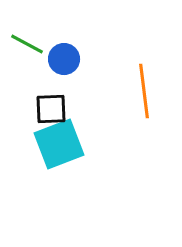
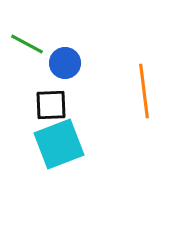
blue circle: moved 1 px right, 4 px down
black square: moved 4 px up
